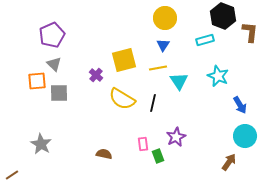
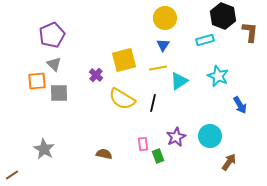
cyan triangle: rotated 30 degrees clockwise
cyan circle: moved 35 px left
gray star: moved 3 px right, 5 px down
